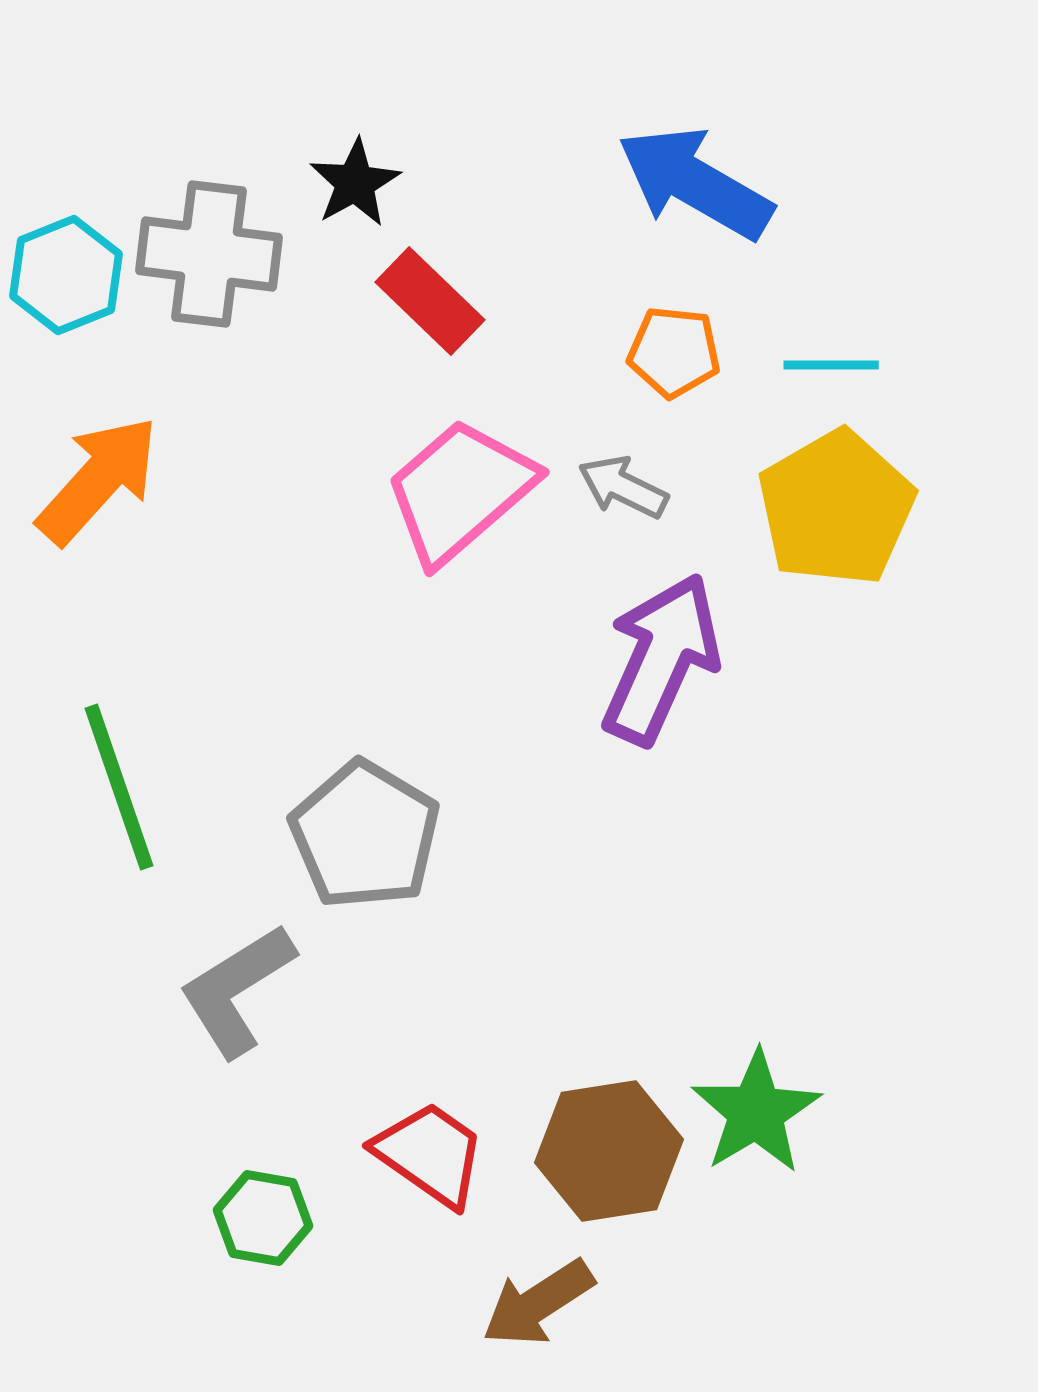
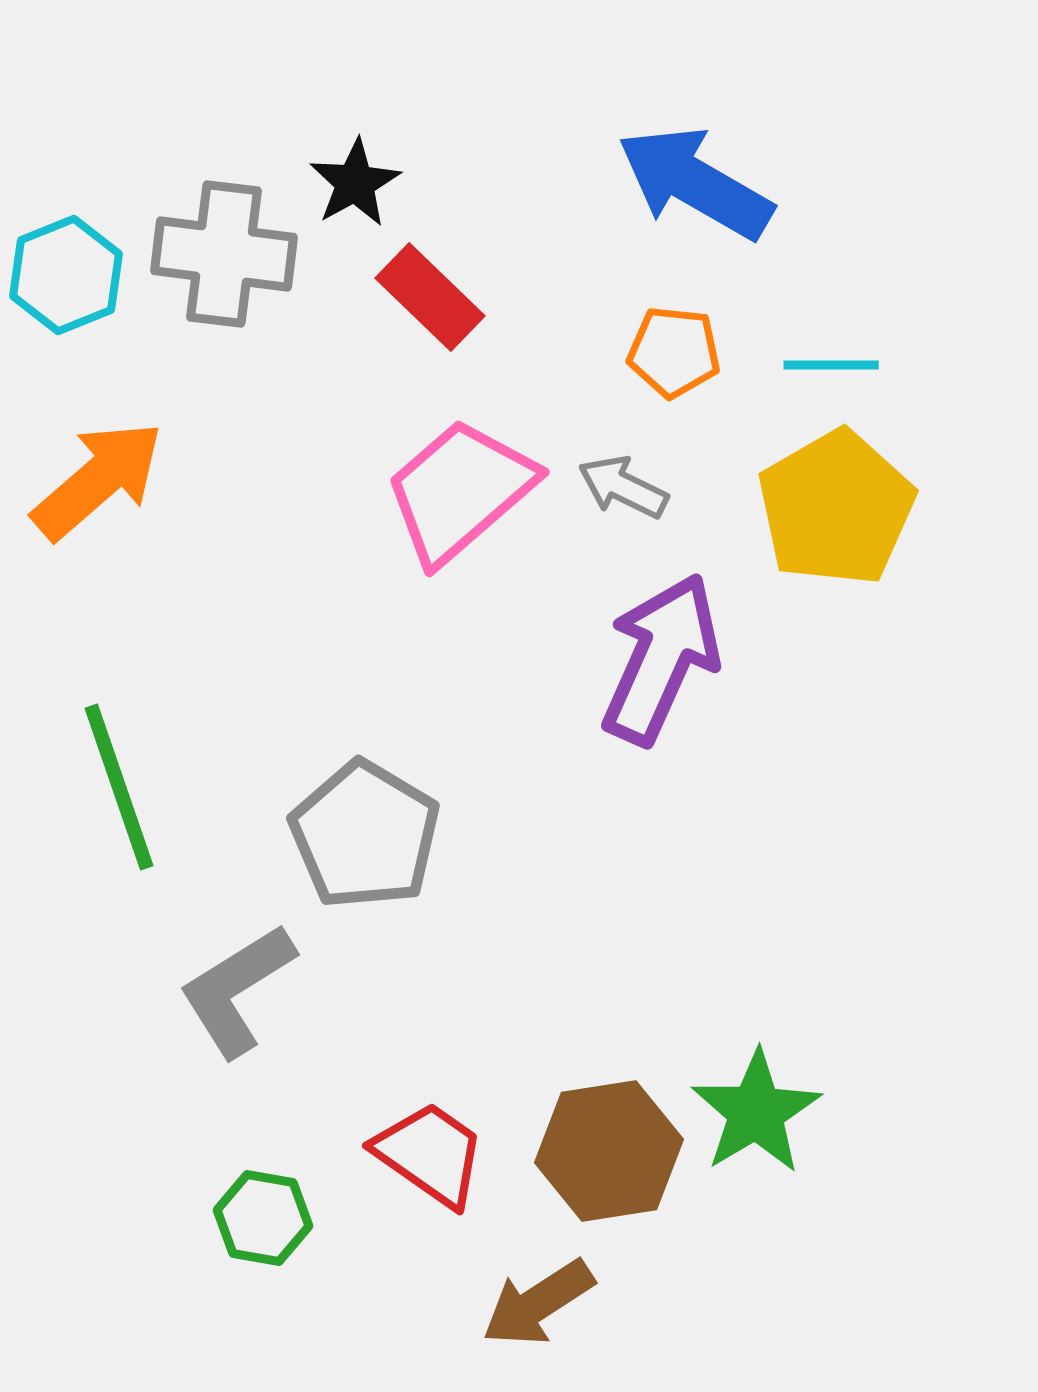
gray cross: moved 15 px right
red rectangle: moved 4 px up
orange arrow: rotated 7 degrees clockwise
